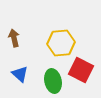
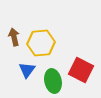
brown arrow: moved 1 px up
yellow hexagon: moved 20 px left
blue triangle: moved 7 px right, 4 px up; rotated 24 degrees clockwise
